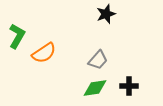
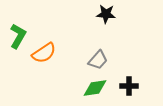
black star: rotated 24 degrees clockwise
green L-shape: moved 1 px right
